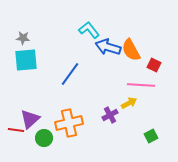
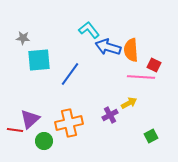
orange semicircle: rotated 25 degrees clockwise
cyan square: moved 13 px right
pink line: moved 8 px up
red line: moved 1 px left
green circle: moved 3 px down
